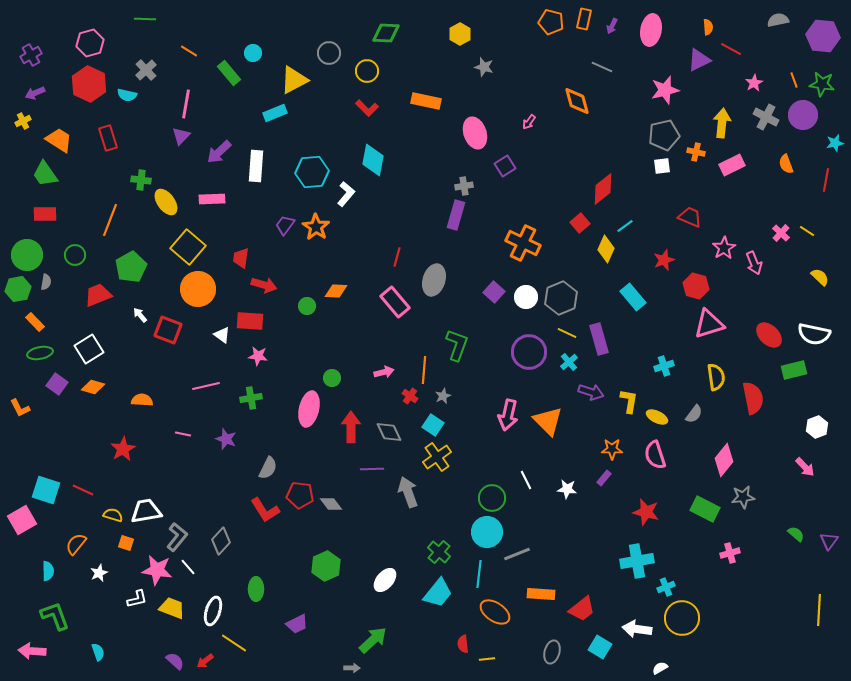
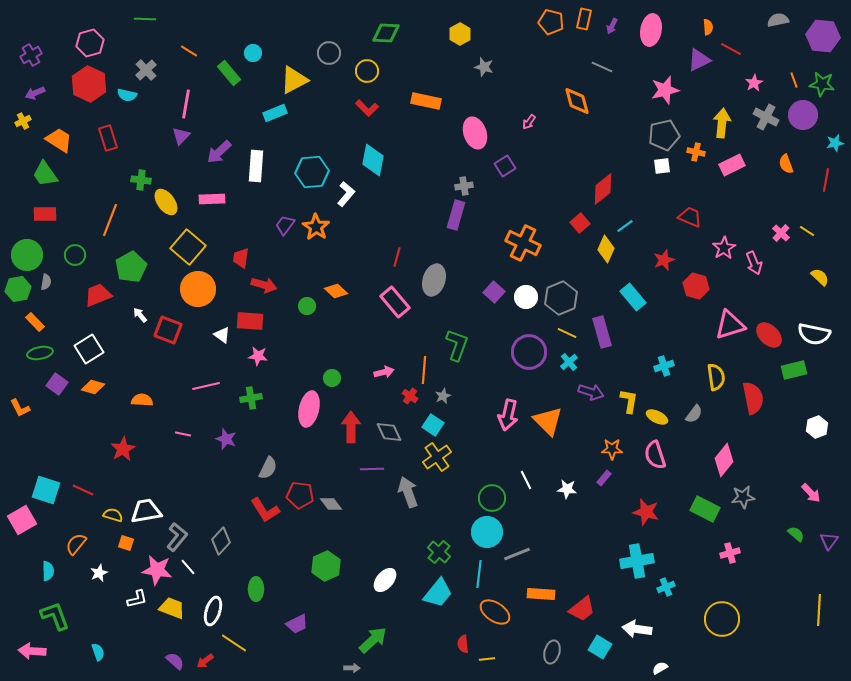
orange diamond at (336, 291): rotated 40 degrees clockwise
pink triangle at (709, 324): moved 21 px right, 1 px down
purple rectangle at (599, 339): moved 3 px right, 7 px up
pink arrow at (805, 467): moved 6 px right, 26 px down
yellow circle at (682, 618): moved 40 px right, 1 px down
